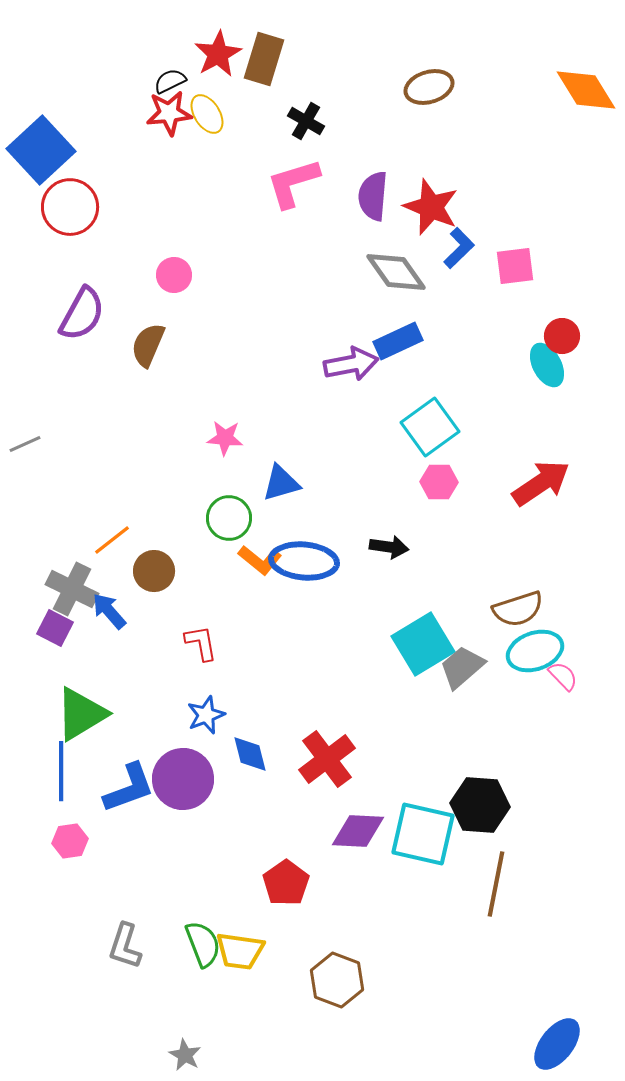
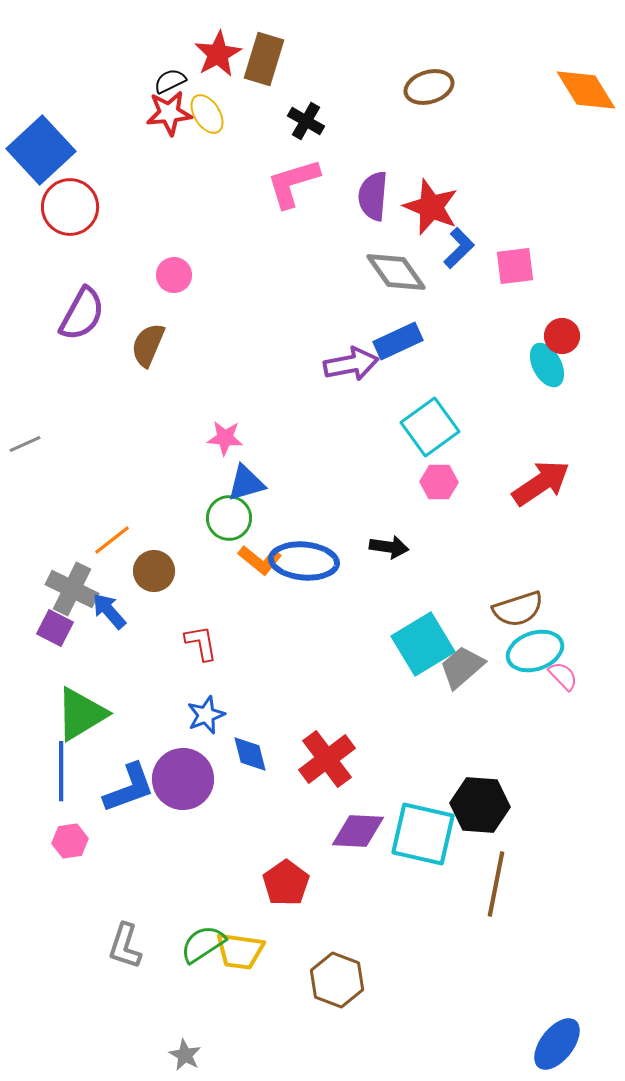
blue triangle at (281, 483): moved 35 px left
green semicircle at (203, 944): rotated 102 degrees counterclockwise
